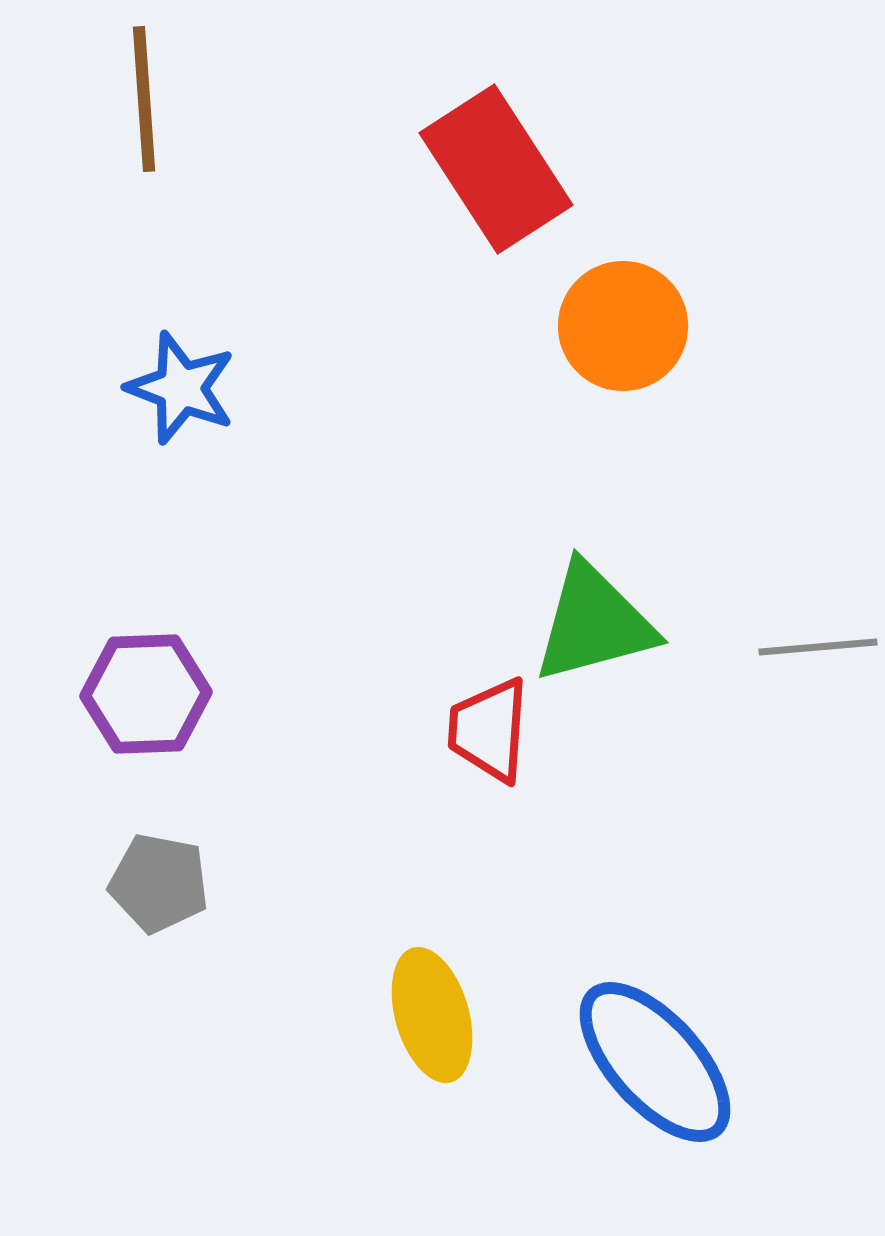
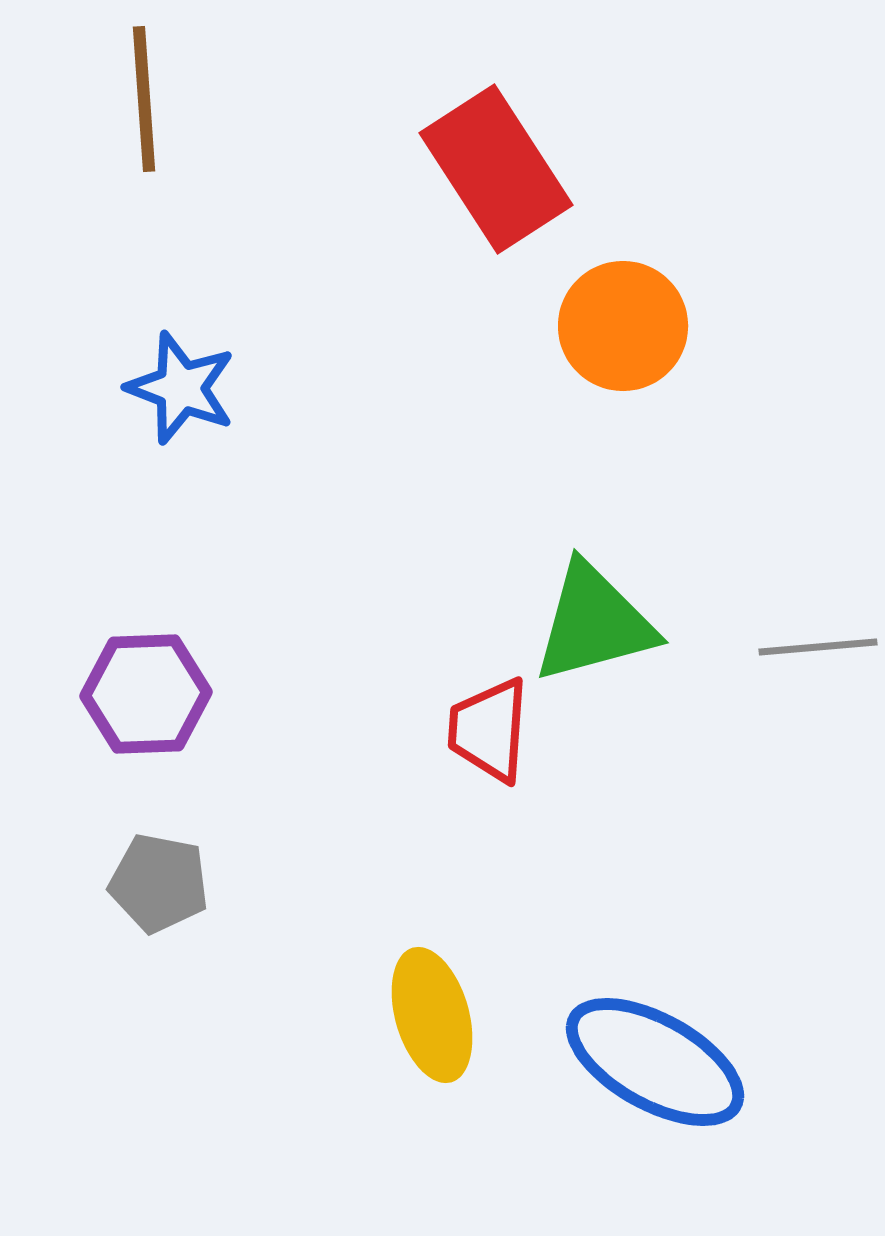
blue ellipse: rotated 19 degrees counterclockwise
